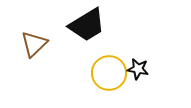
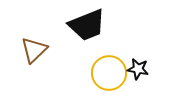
black trapezoid: rotated 9 degrees clockwise
brown triangle: moved 6 px down
